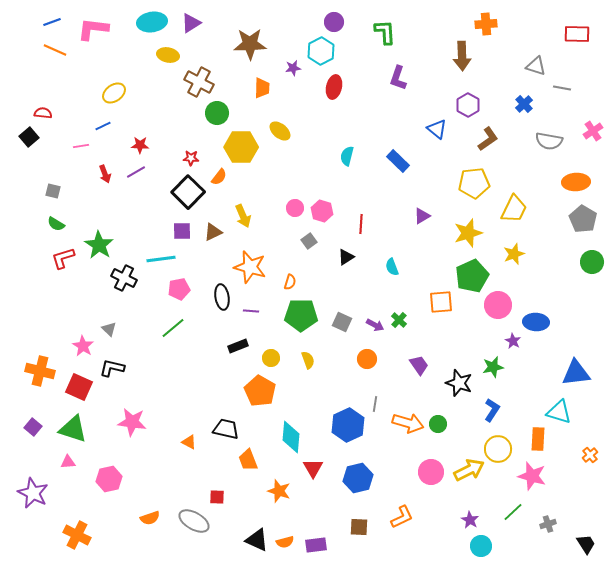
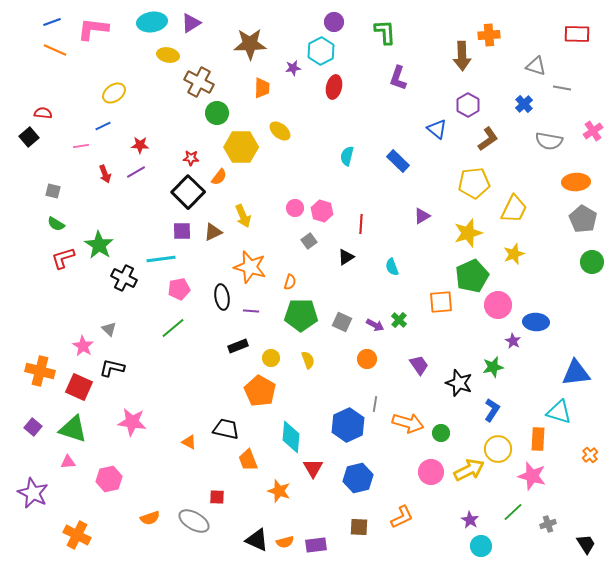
orange cross at (486, 24): moved 3 px right, 11 px down
green circle at (438, 424): moved 3 px right, 9 px down
